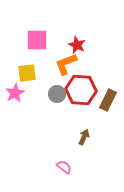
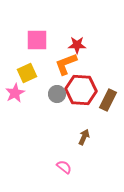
red star: rotated 24 degrees counterclockwise
yellow square: rotated 18 degrees counterclockwise
